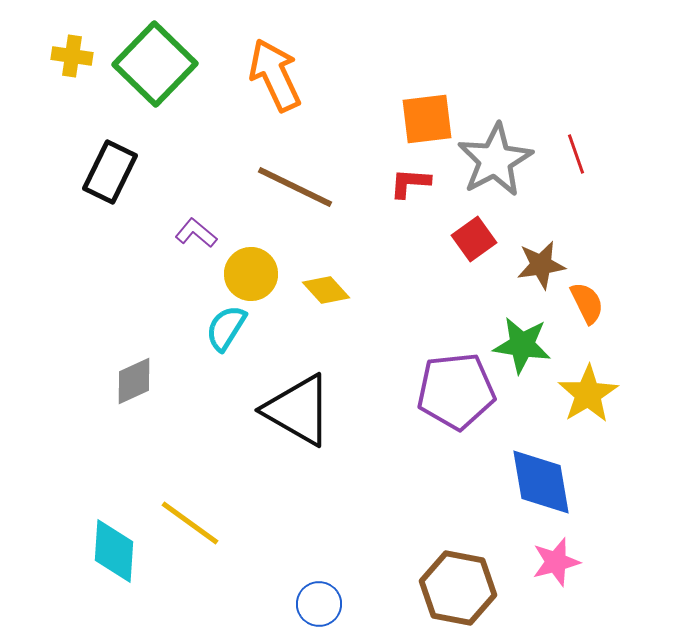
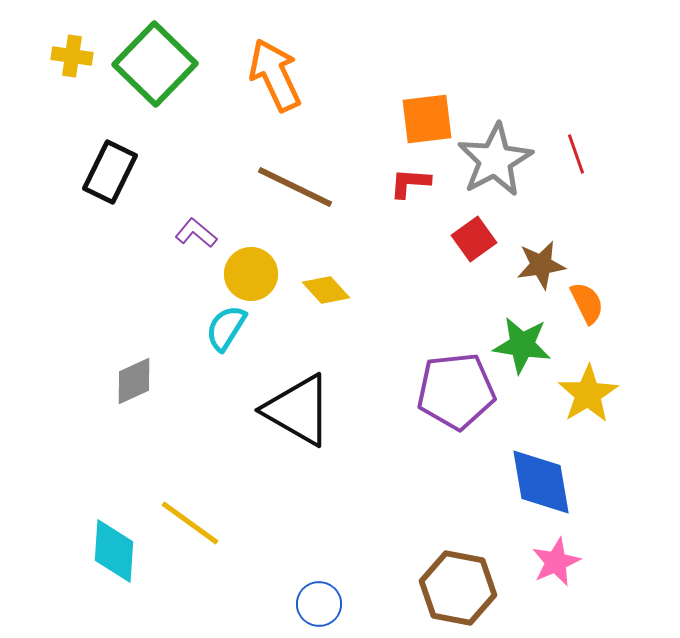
pink star: rotated 9 degrees counterclockwise
